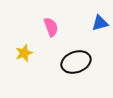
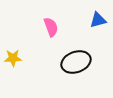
blue triangle: moved 2 px left, 3 px up
yellow star: moved 11 px left, 5 px down; rotated 18 degrees clockwise
